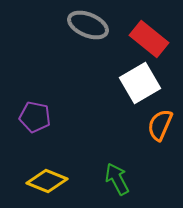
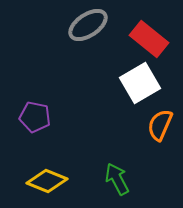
gray ellipse: rotated 57 degrees counterclockwise
